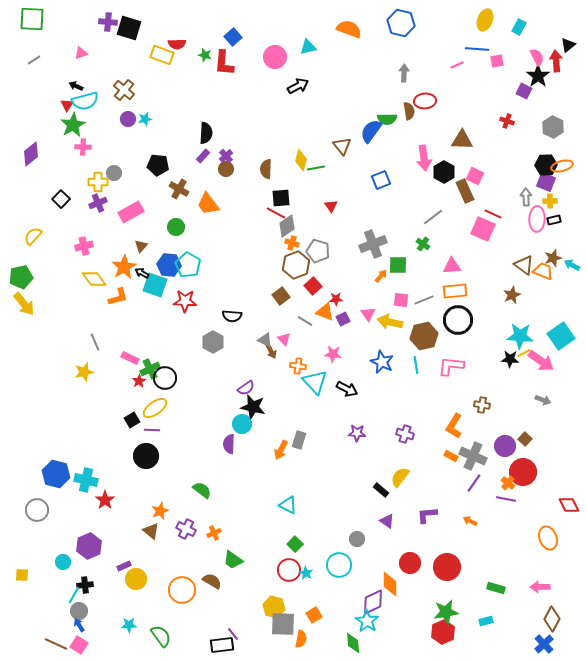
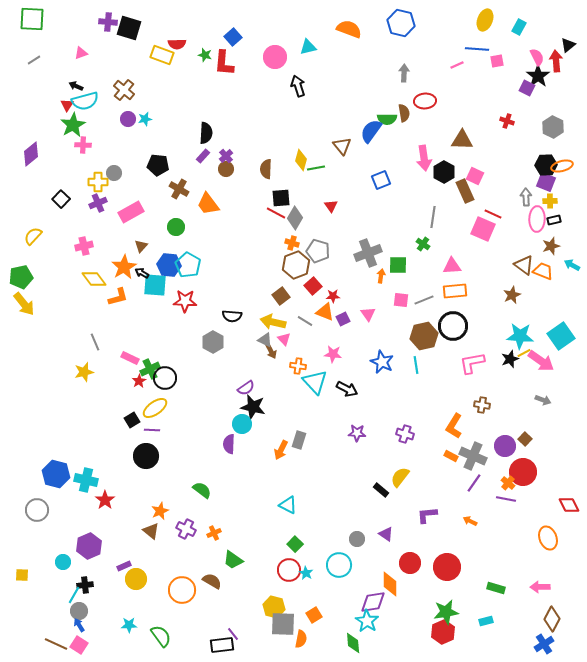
black arrow at (298, 86): rotated 80 degrees counterclockwise
purple square at (524, 91): moved 3 px right, 3 px up
brown semicircle at (409, 111): moved 5 px left, 2 px down
pink cross at (83, 147): moved 2 px up
gray line at (433, 217): rotated 45 degrees counterclockwise
gray diamond at (287, 226): moved 8 px right, 8 px up; rotated 25 degrees counterclockwise
gray cross at (373, 244): moved 5 px left, 9 px down
brown star at (553, 258): moved 2 px left, 12 px up
orange arrow at (381, 276): rotated 32 degrees counterclockwise
cyan square at (155, 285): rotated 15 degrees counterclockwise
red star at (336, 299): moved 3 px left, 3 px up
black circle at (458, 320): moved 5 px left, 6 px down
yellow arrow at (390, 322): moved 117 px left
black star at (510, 359): rotated 24 degrees counterclockwise
pink L-shape at (451, 366): moved 21 px right, 3 px up; rotated 16 degrees counterclockwise
purple triangle at (387, 521): moved 1 px left, 13 px down
purple diamond at (373, 602): rotated 16 degrees clockwise
blue cross at (544, 644): rotated 12 degrees clockwise
